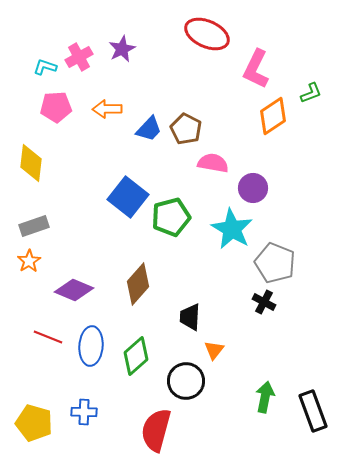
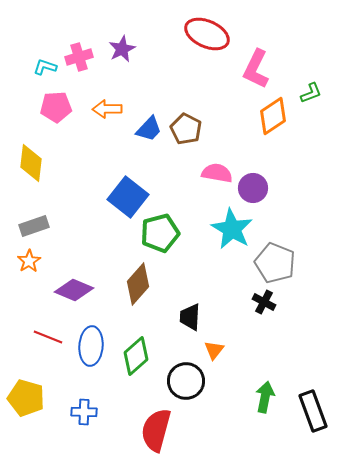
pink cross: rotated 12 degrees clockwise
pink semicircle: moved 4 px right, 10 px down
green pentagon: moved 11 px left, 16 px down
yellow pentagon: moved 8 px left, 25 px up
